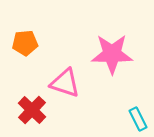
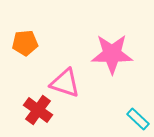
red cross: moved 6 px right; rotated 8 degrees counterclockwise
cyan rectangle: rotated 20 degrees counterclockwise
